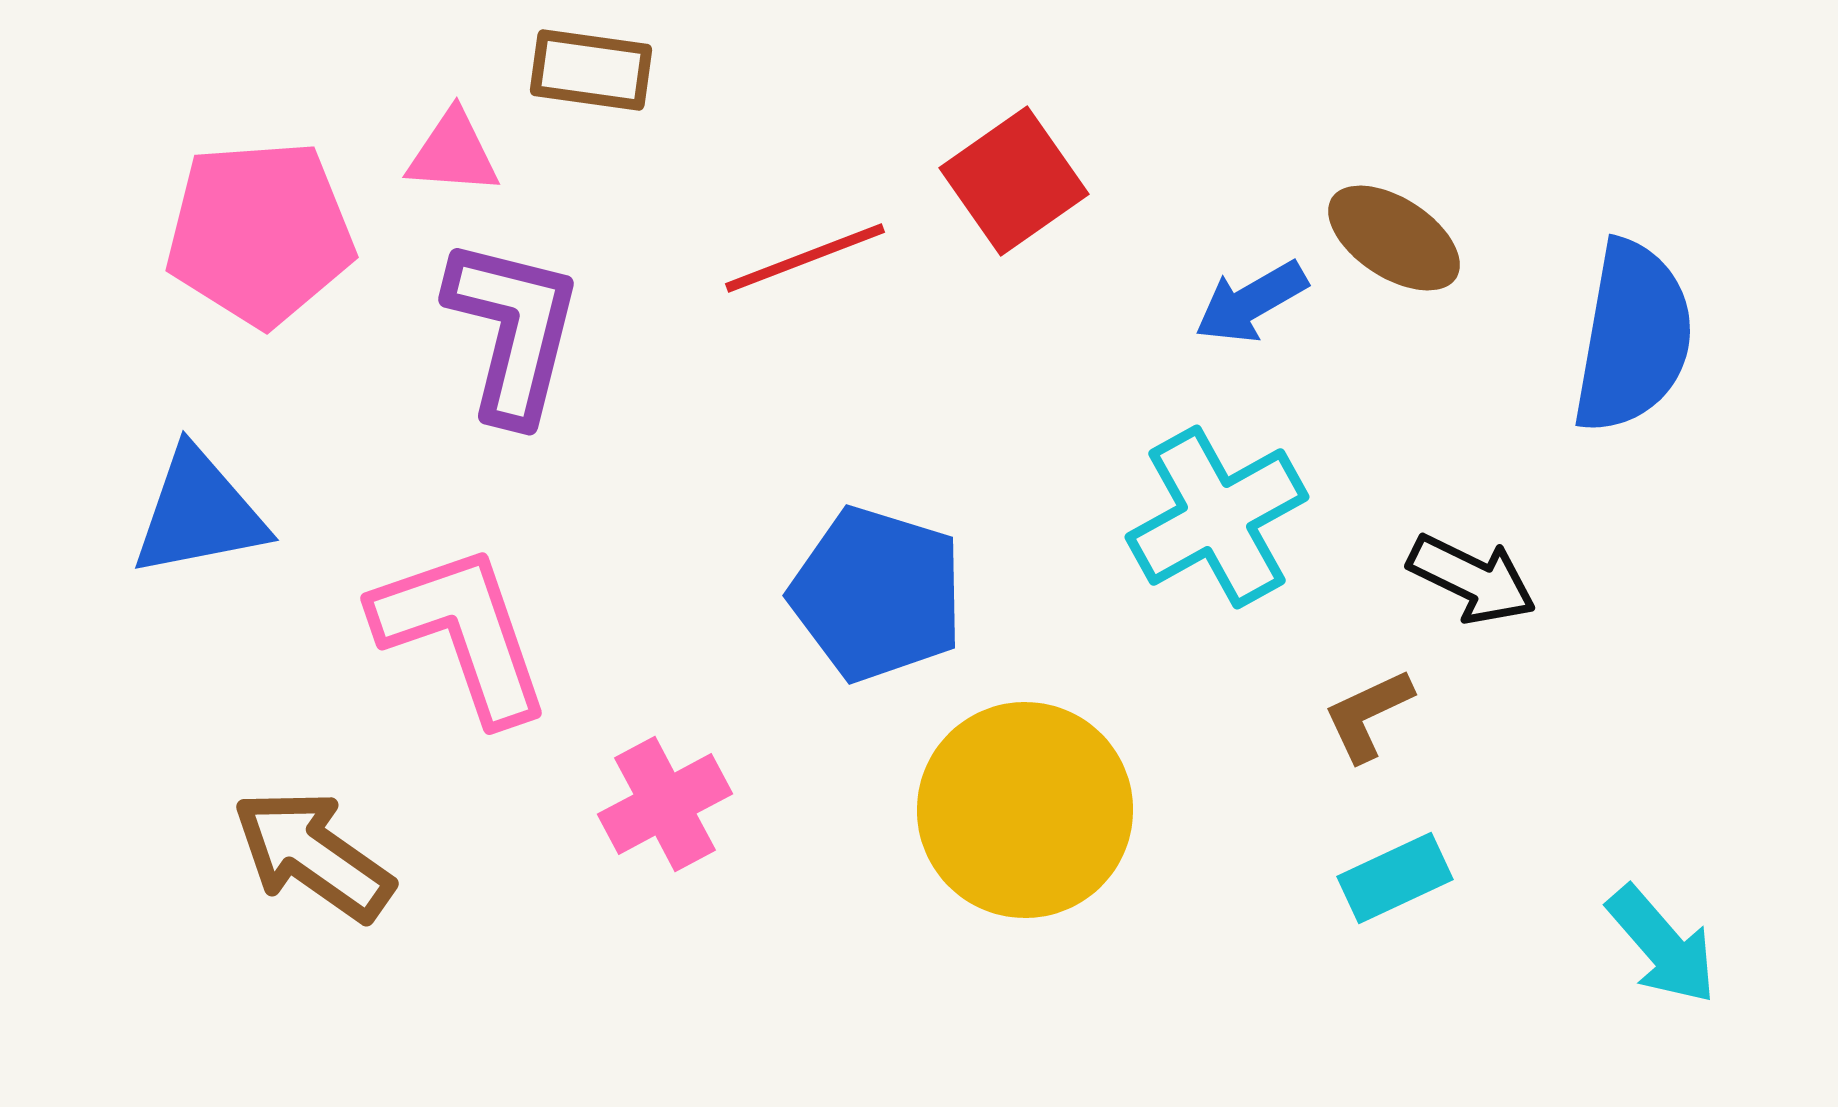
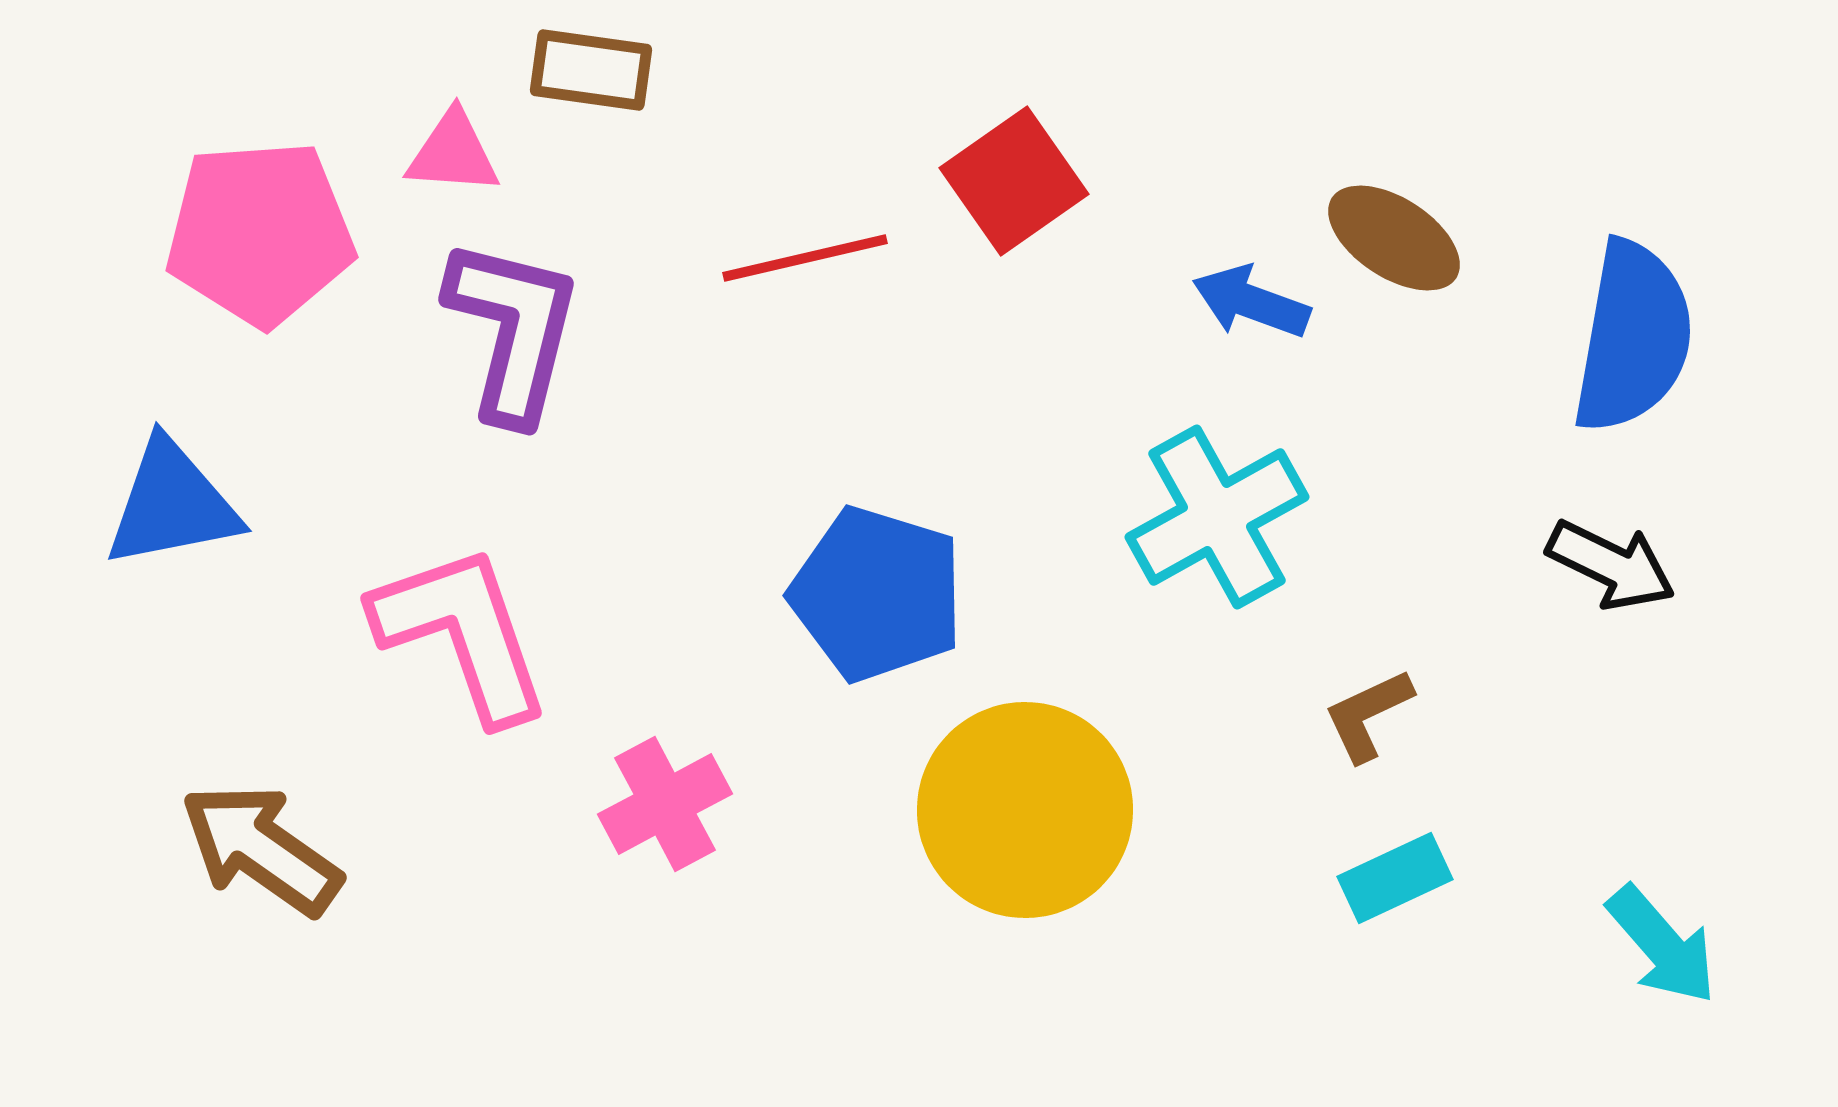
red line: rotated 8 degrees clockwise
blue arrow: rotated 50 degrees clockwise
blue triangle: moved 27 px left, 9 px up
black arrow: moved 139 px right, 14 px up
brown arrow: moved 52 px left, 6 px up
